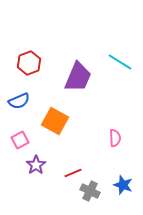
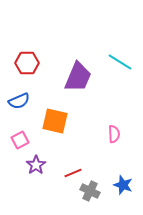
red hexagon: moved 2 px left; rotated 20 degrees clockwise
orange square: rotated 16 degrees counterclockwise
pink semicircle: moved 1 px left, 4 px up
